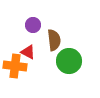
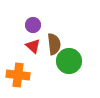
brown semicircle: moved 4 px down
red triangle: moved 5 px right, 6 px up; rotated 14 degrees clockwise
orange cross: moved 3 px right, 9 px down
